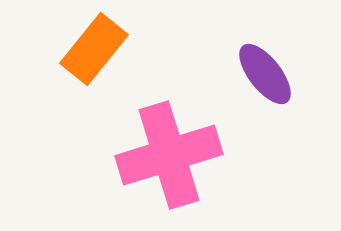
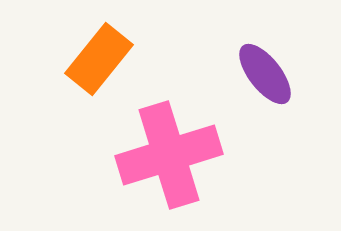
orange rectangle: moved 5 px right, 10 px down
